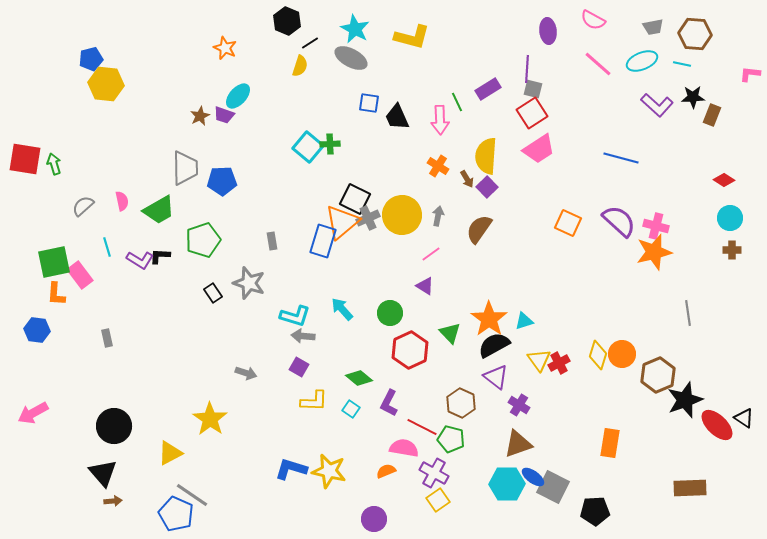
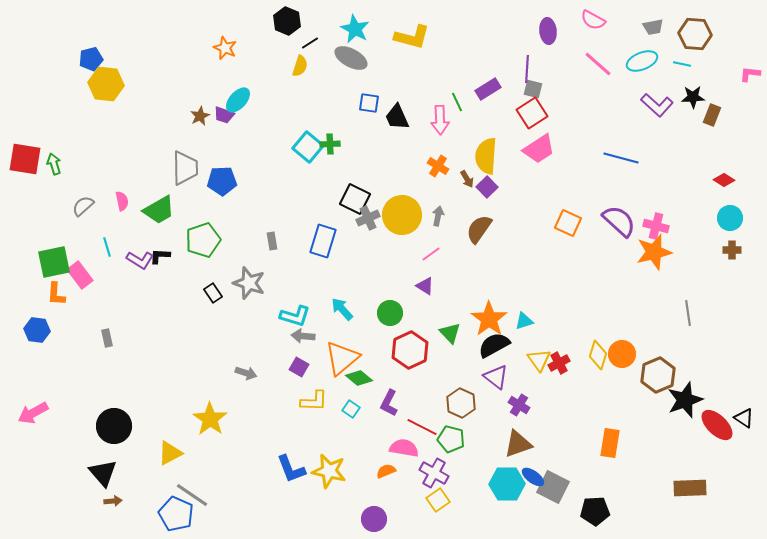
cyan ellipse at (238, 96): moved 4 px down
orange triangle at (342, 222): moved 136 px down
blue L-shape at (291, 469): rotated 128 degrees counterclockwise
